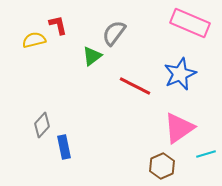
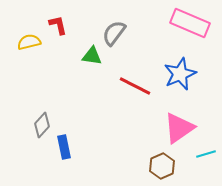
yellow semicircle: moved 5 px left, 2 px down
green triangle: rotated 45 degrees clockwise
